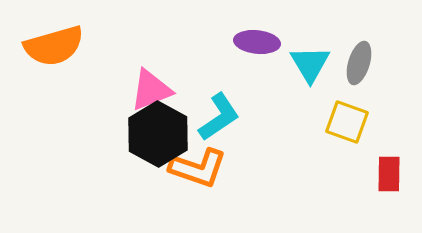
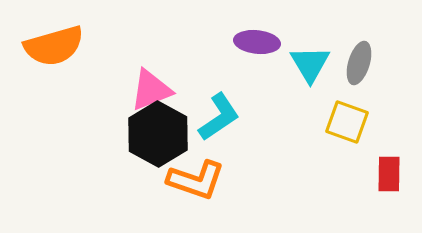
orange L-shape: moved 2 px left, 12 px down
